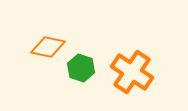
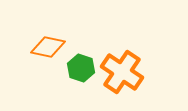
orange cross: moved 10 px left
